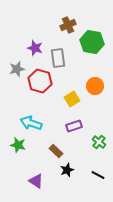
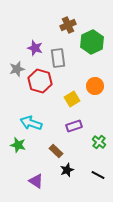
green hexagon: rotated 25 degrees clockwise
